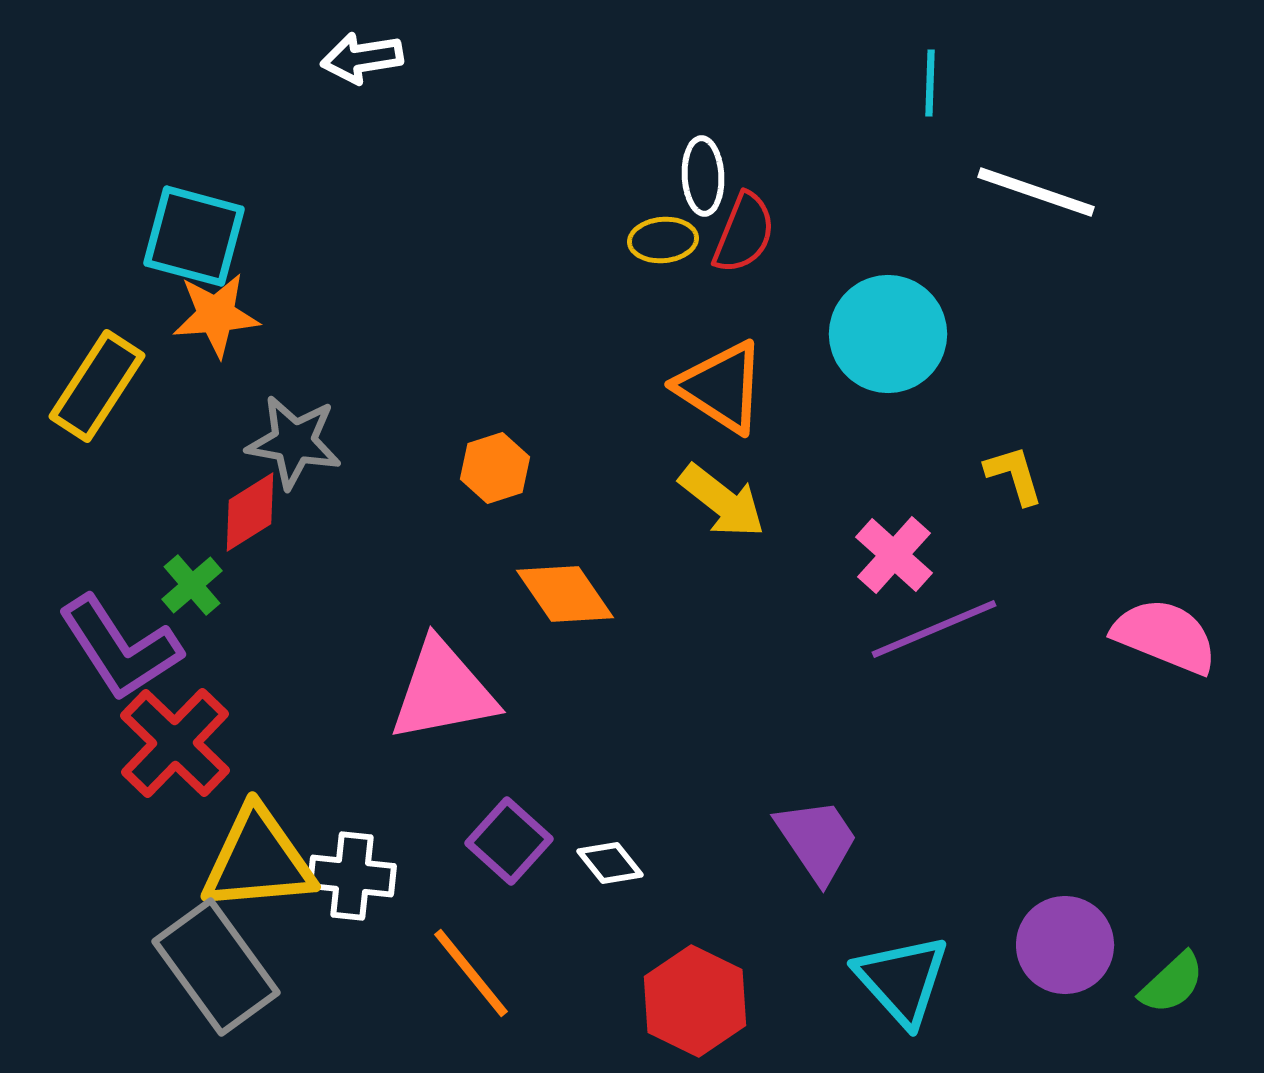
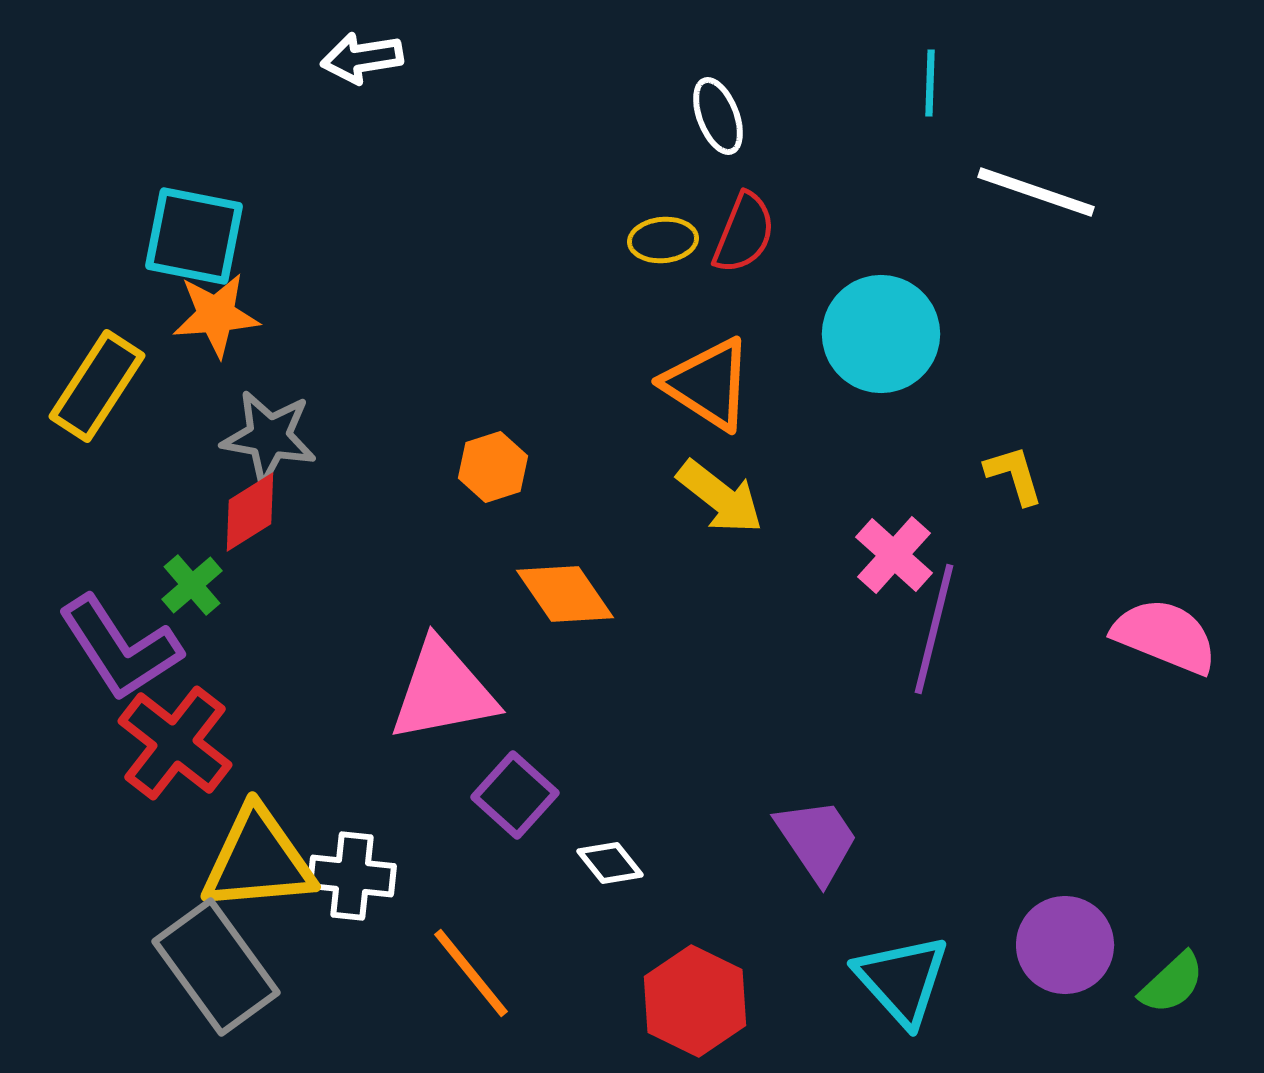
white ellipse: moved 15 px right, 60 px up; rotated 18 degrees counterclockwise
cyan square: rotated 4 degrees counterclockwise
cyan circle: moved 7 px left
orange triangle: moved 13 px left, 3 px up
gray star: moved 25 px left, 5 px up
orange hexagon: moved 2 px left, 1 px up
yellow arrow: moved 2 px left, 4 px up
purple line: rotated 53 degrees counterclockwise
red cross: rotated 6 degrees counterclockwise
purple square: moved 6 px right, 46 px up
